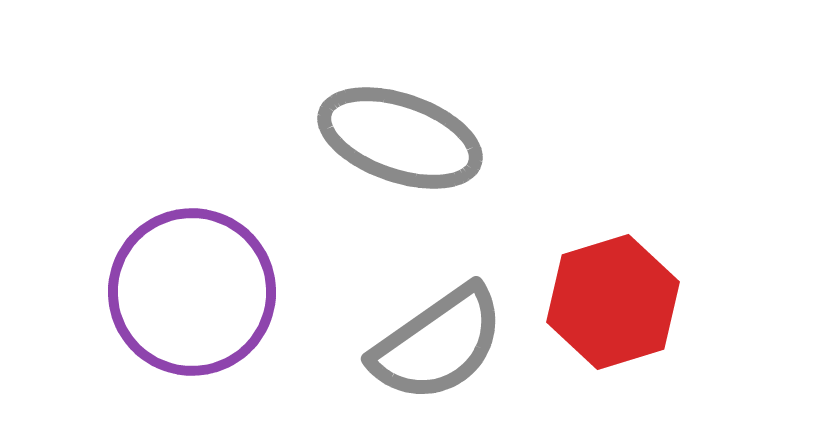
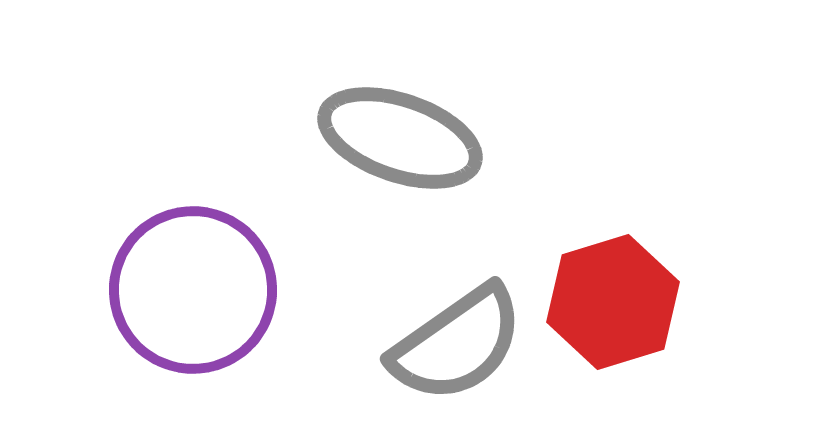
purple circle: moved 1 px right, 2 px up
gray semicircle: moved 19 px right
